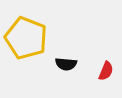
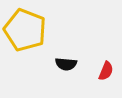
yellow pentagon: moved 1 px left, 8 px up
